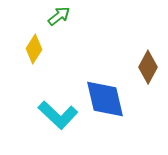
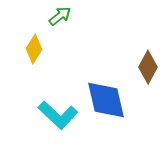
green arrow: moved 1 px right
blue diamond: moved 1 px right, 1 px down
